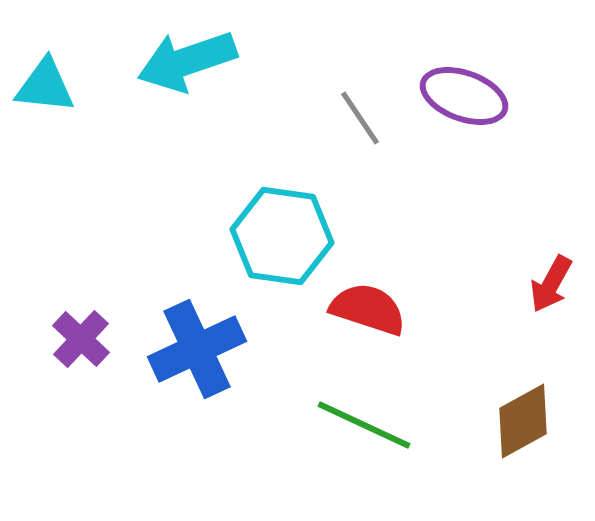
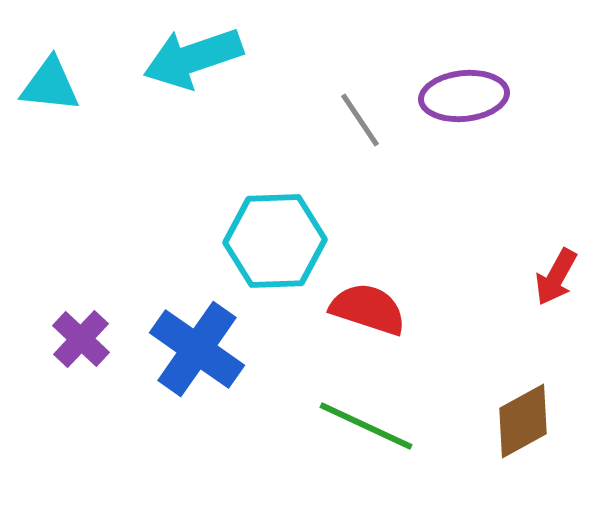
cyan arrow: moved 6 px right, 3 px up
cyan triangle: moved 5 px right, 1 px up
purple ellipse: rotated 26 degrees counterclockwise
gray line: moved 2 px down
cyan hexagon: moved 7 px left, 5 px down; rotated 10 degrees counterclockwise
red arrow: moved 5 px right, 7 px up
blue cross: rotated 30 degrees counterclockwise
green line: moved 2 px right, 1 px down
